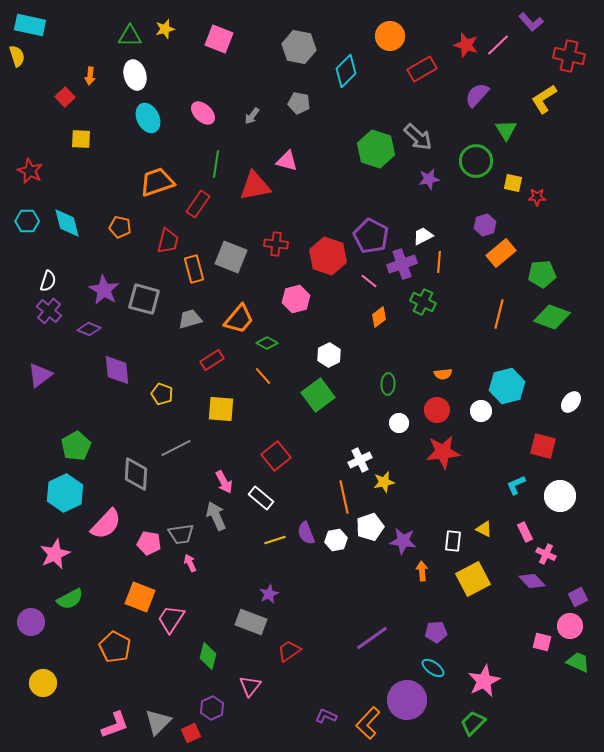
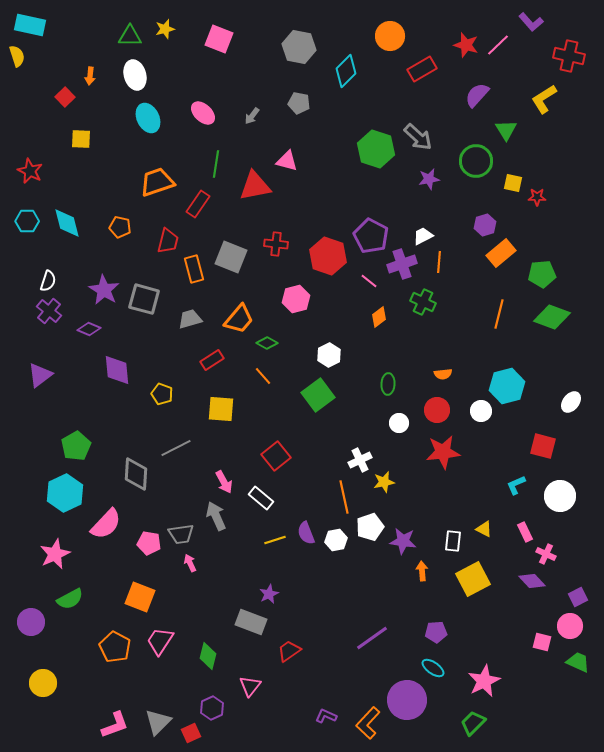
pink trapezoid at (171, 619): moved 11 px left, 22 px down
